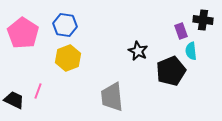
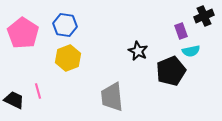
black cross: moved 1 px right, 4 px up; rotated 30 degrees counterclockwise
cyan semicircle: rotated 96 degrees counterclockwise
pink line: rotated 35 degrees counterclockwise
